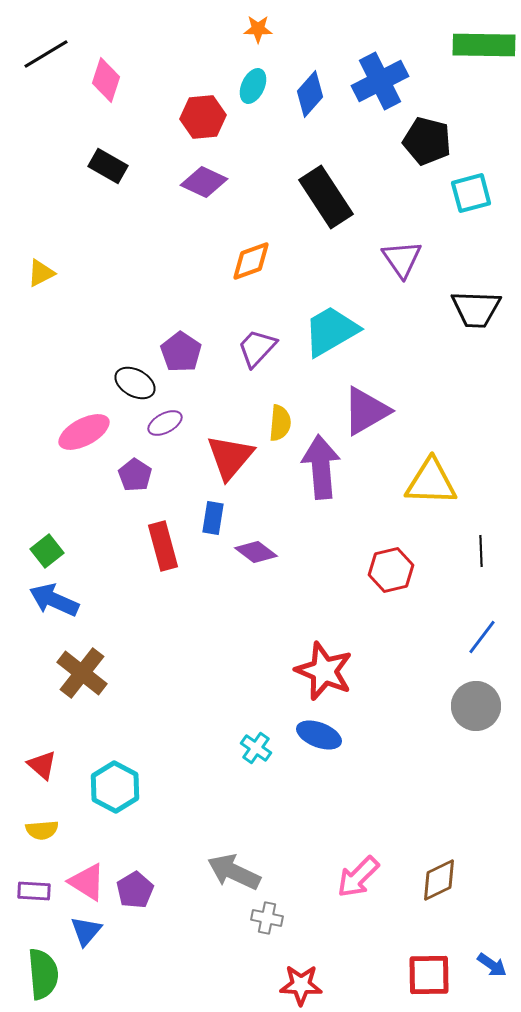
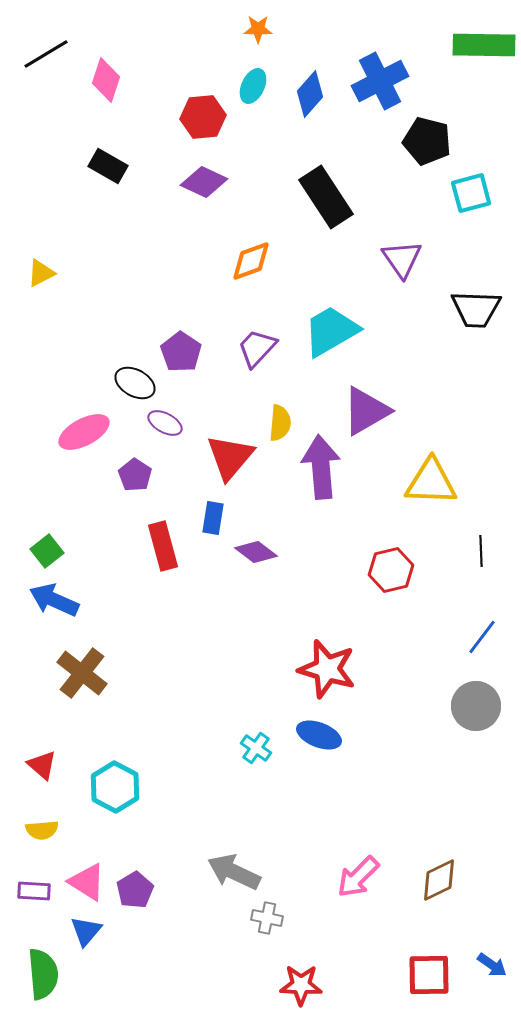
purple ellipse at (165, 423): rotated 56 degrees clockwise
red star at (324, 671): moved 3 px right, 2 px up; rotated 6 degrees counterclockwise
